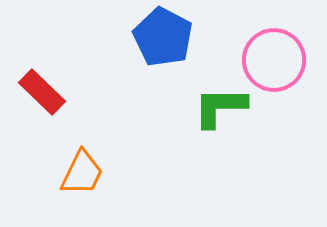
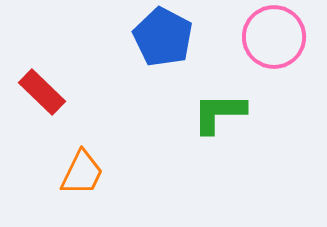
pink circle: moved 23 px up
green L-shape: moved 1 px left, 6 px down
